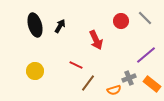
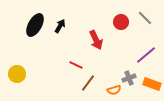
red circle: moved 1 px down
black ellipse: rotated 45 degrees clockwise
yellow circle: moved 18 px left, 3 px down
orange rectangle: rotated 18 degrees counterclockwise
